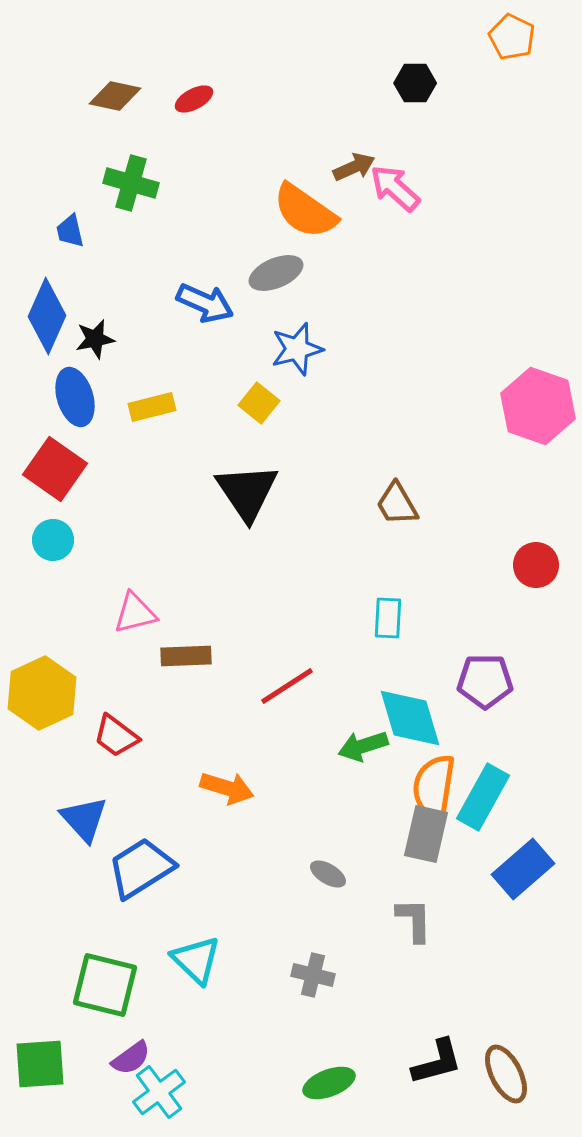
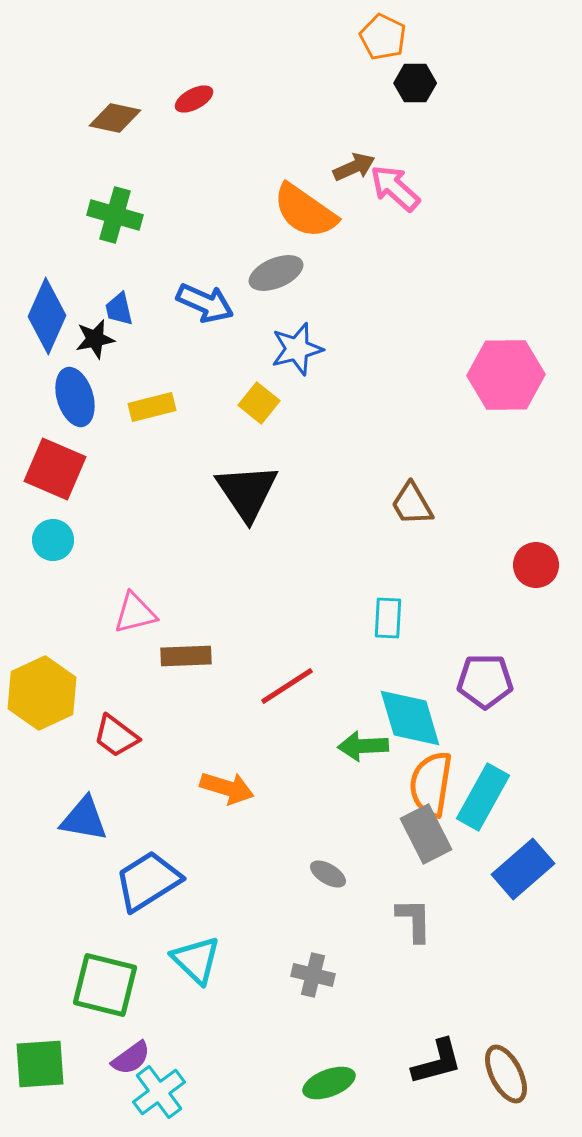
orange pentagon at (512, 37): moved 129 px left
brown diamond at (115, 96): moved 22 px down
green cross at (131, 183): moved 16 px left, 32 px down
blue trapezoid at (70, 231): moved 49 px right, 78 px down
pink hexagon at (538, 406): moved 32 px left, 31 px up; rotated 20 degrees counterclockwise
red square at (55, 469): rotated 12 degrees counterclockwise
brown trapezoid at (397, 504): moved 15 px right
green arrow at (363, 746): rotated 15 degrees clockwise
orange semicircle at (434, 787): moved 3 px left, 3 px up
blue triangle at (84, 819): rotated 38 degrees counterclockwise
gray rectangle at (426, 834): rotated 40 degrees counterclockwise
blue trapezoid at (141, 868): moved 7 px right, 13 px down
